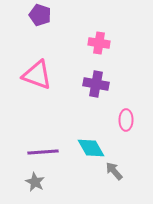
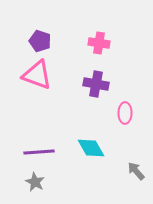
purple pentagon: moved 26 px down
pink ellipse: moved 1 px left, 7 px up
purple line: moved 4 px left
gray arrow: moved 22 px right
